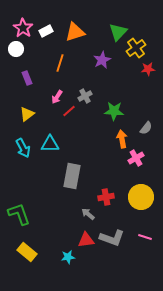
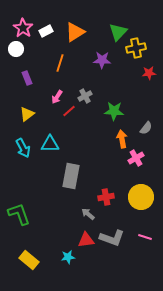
orange triangle: rotated 15 degrees counterclockwise
yellow cross: rotated 24 degrees clockwise
purple star: rotated 30 degrees clockwise
red star: moved 1 px right, 4 px down
gray rectangle: moved 1 px left
yellow rectangle: moved 2 px right, 8 px down
